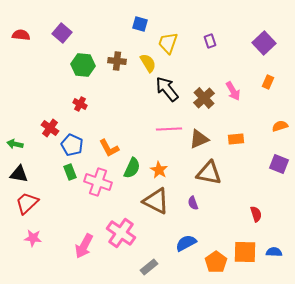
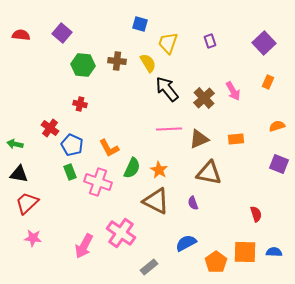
red cross at (80, 104): rotated 16 degrees counterclockwise
orange semicircle at (280, 126): moved 3 px left
